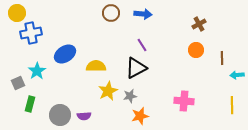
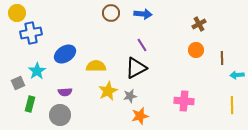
purple semicircle: moved 19 px left, 24 px up
